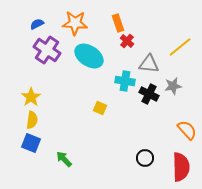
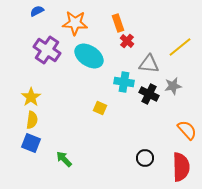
blue semicircle: moved 13 px up
cyan cross: moved 1 px left, 1 px down
